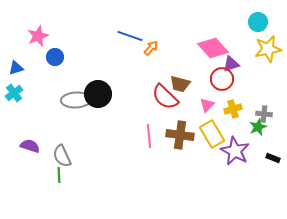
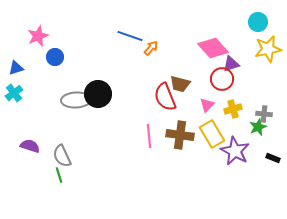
red semicircle: rotated 24 degrees clockwise
green line: rotated 14 degrees counterclockwise
